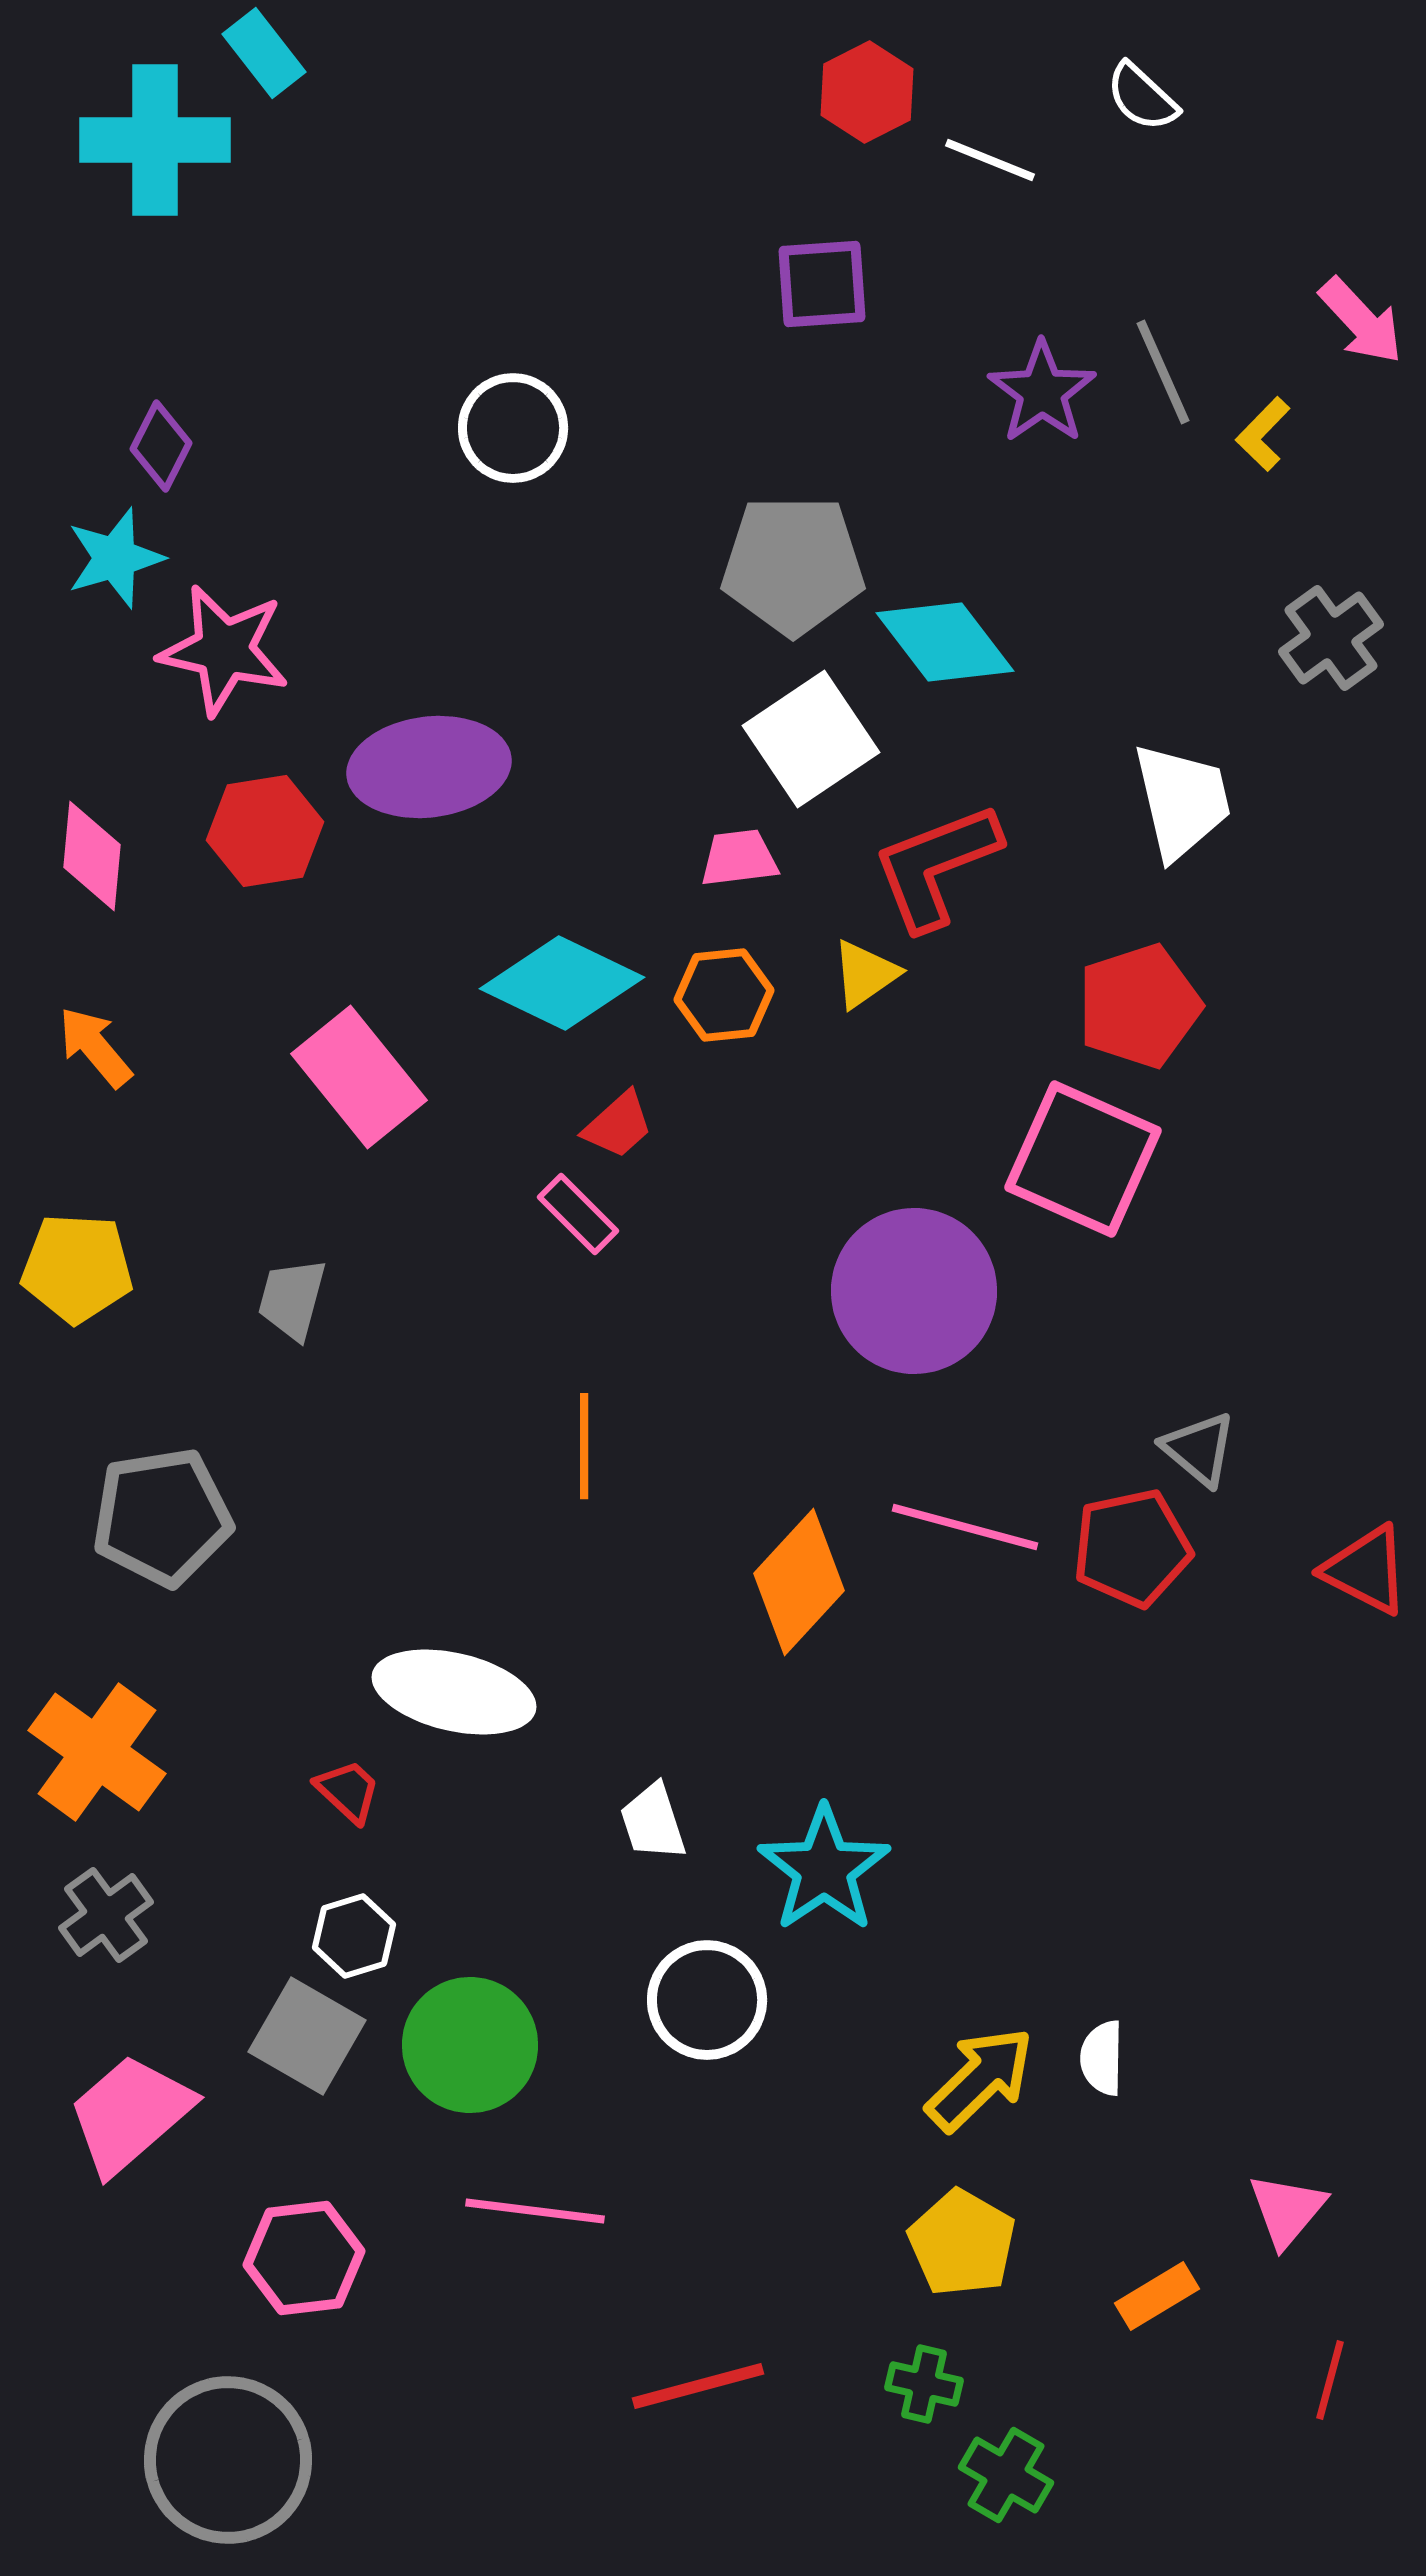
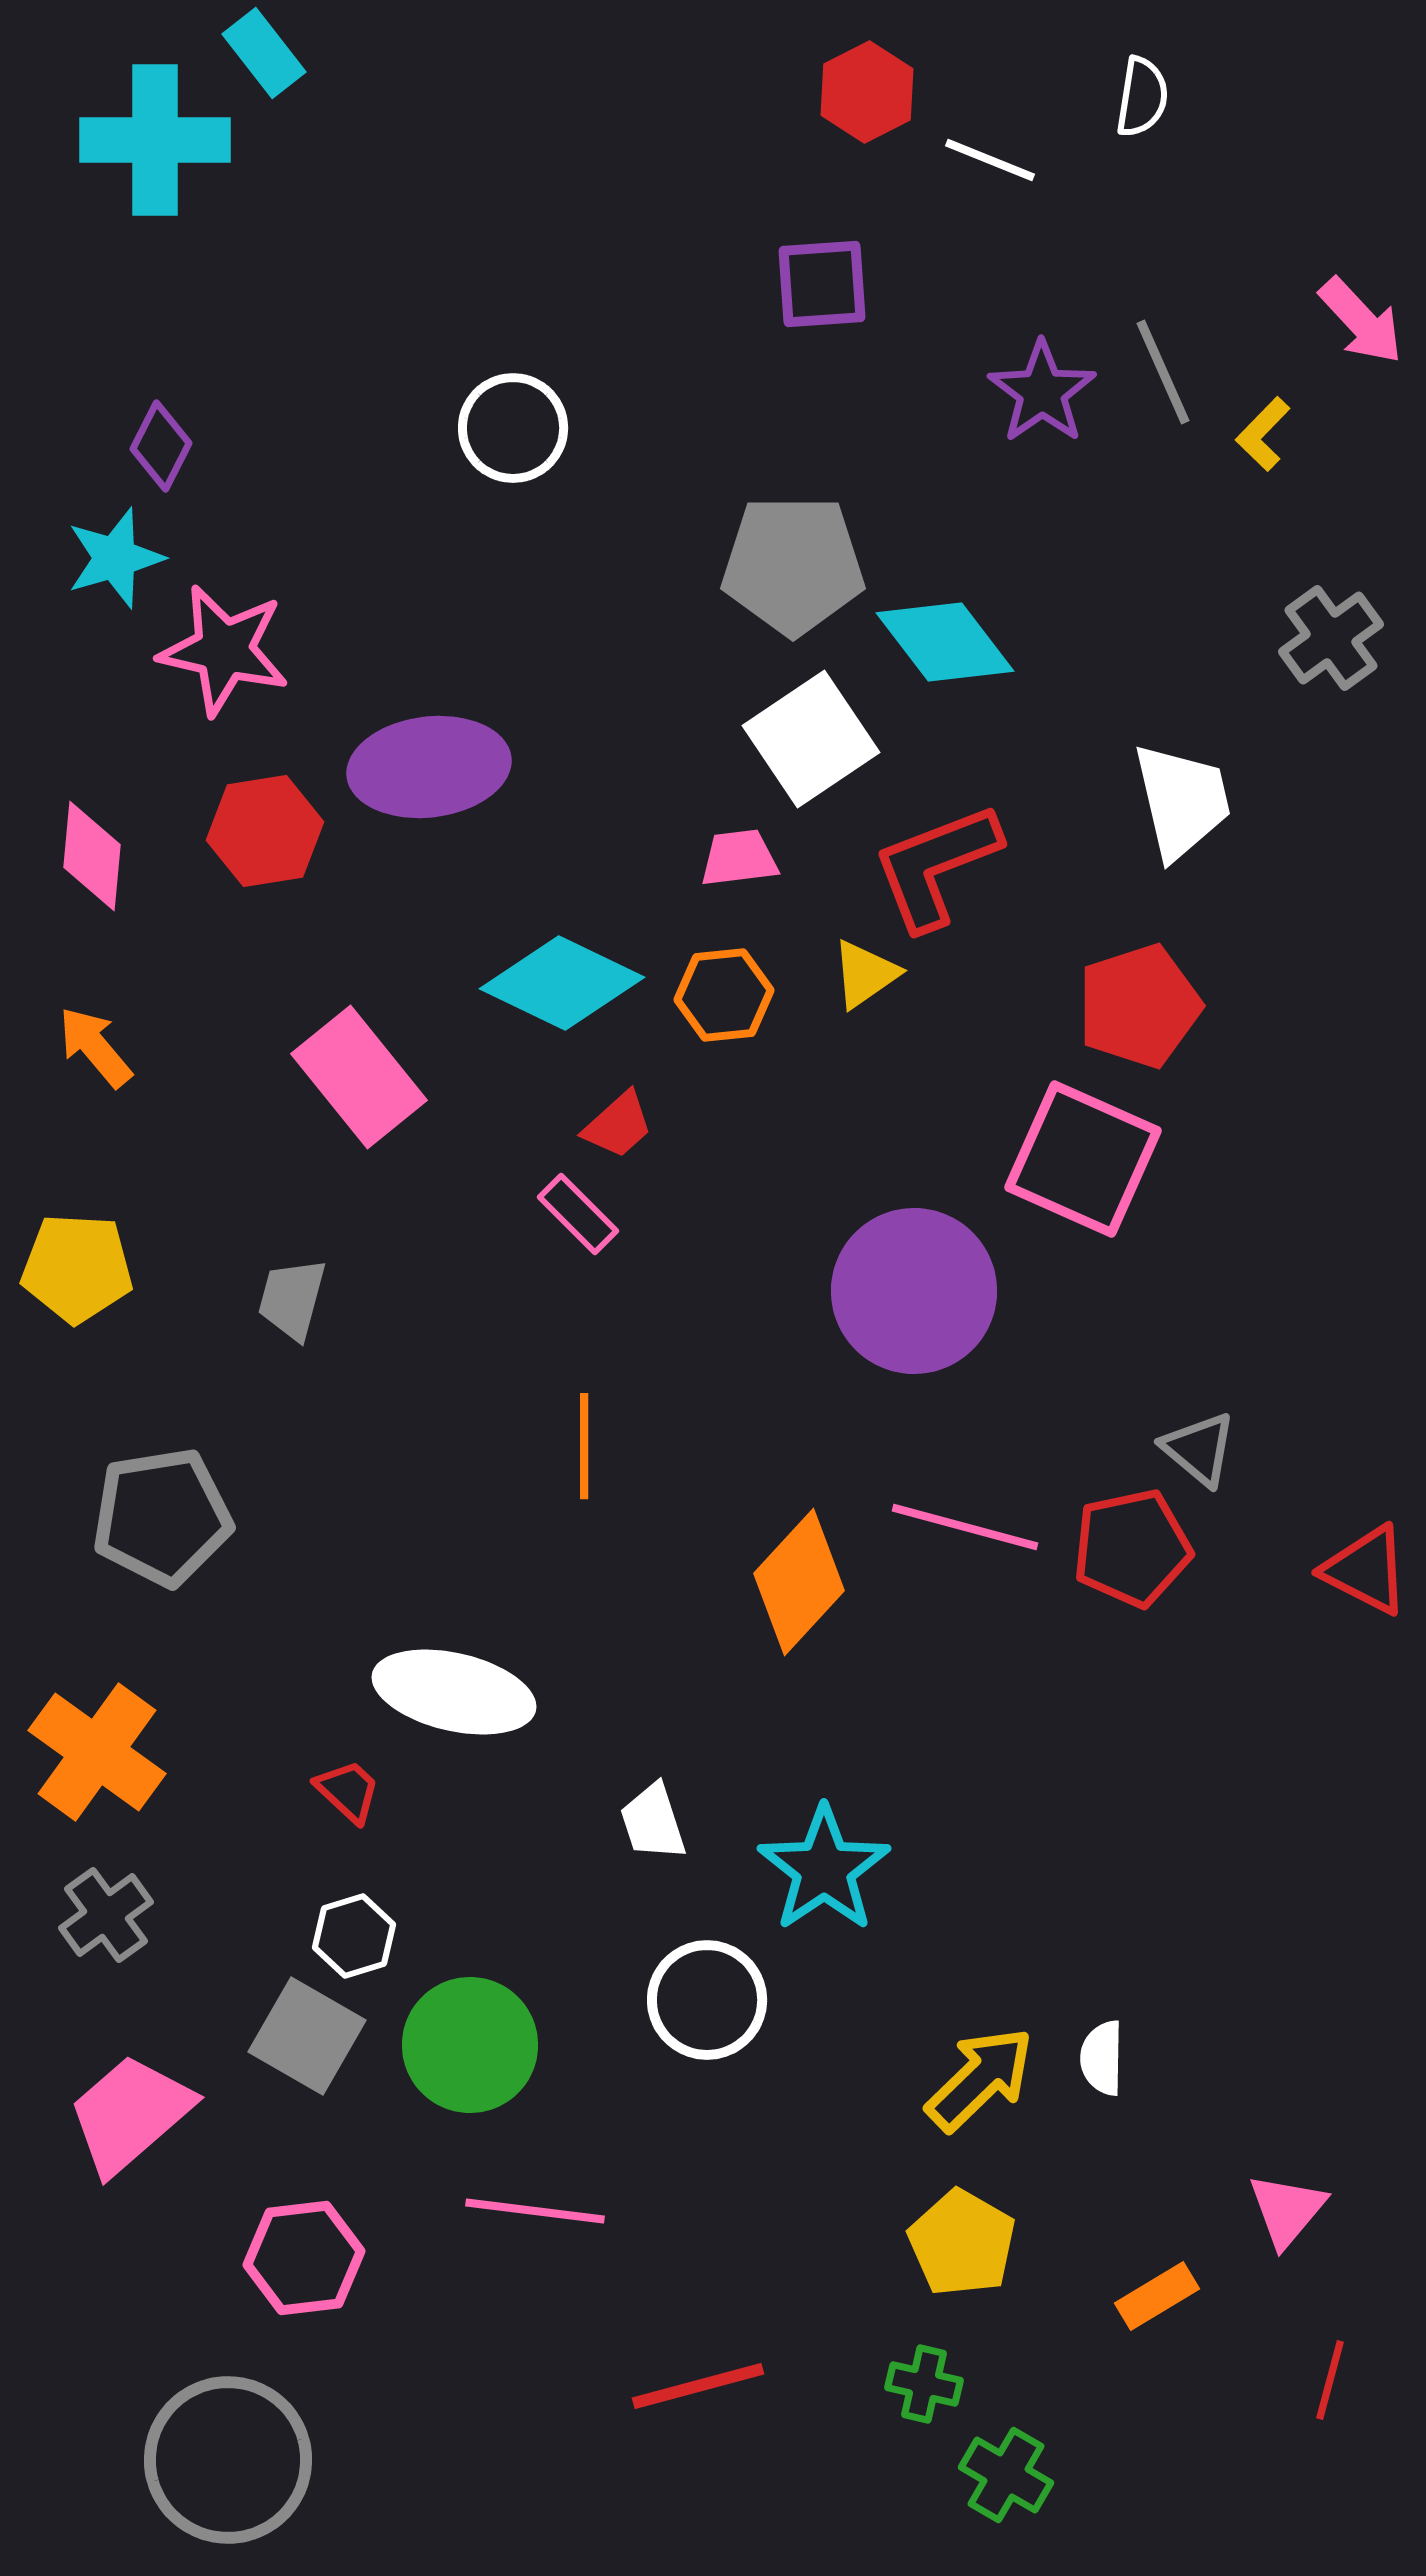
white semicircle at (1142, 97): rotated 124 degrees counterclockwise
